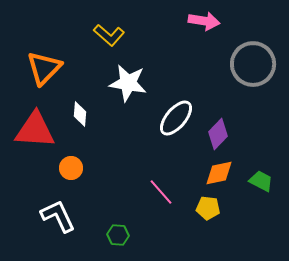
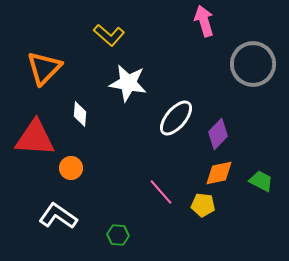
pink arrow: rotated 116 degrees counterclockwise
red triangle: moved 8 px down
yellow pentagon: moved 5 px left, 3 px up
white L-shape: rotated 30 degrees counterclockwise
